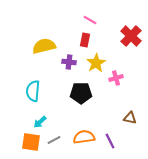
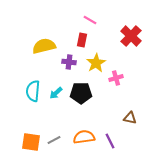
red rectangle: moved 3 px left
cyan arrow: moved 16 px right, 29 px up
